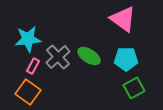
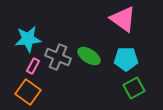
gray cross: rotated 25 degrees counterclockwise
